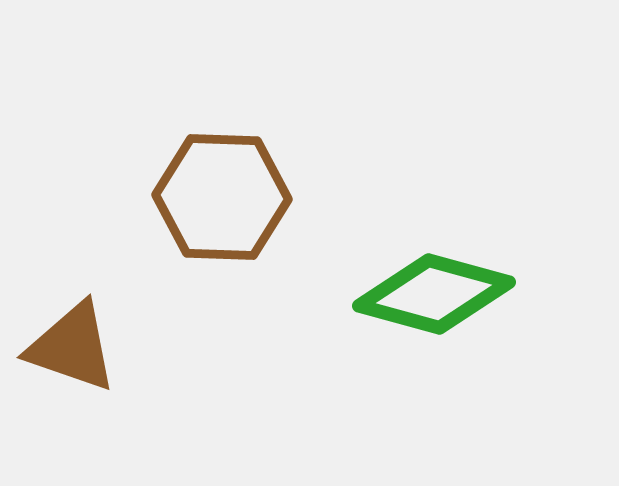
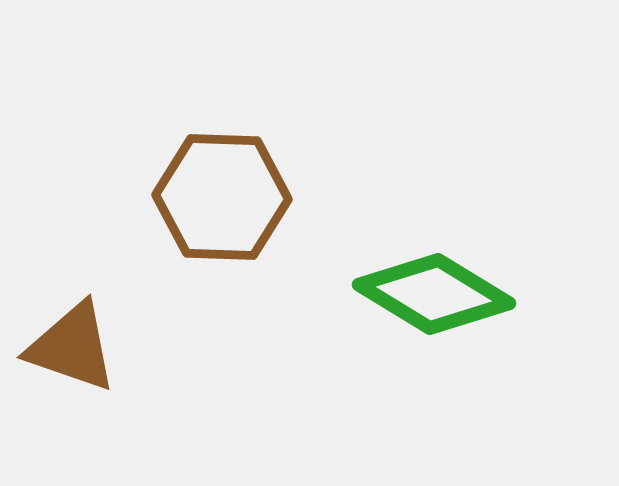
green diamond: rotated 16 degrees clockwise
